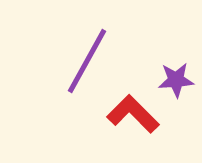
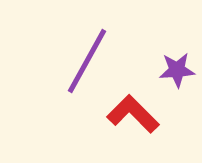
purple star: moved 1 px right, 10 px up
